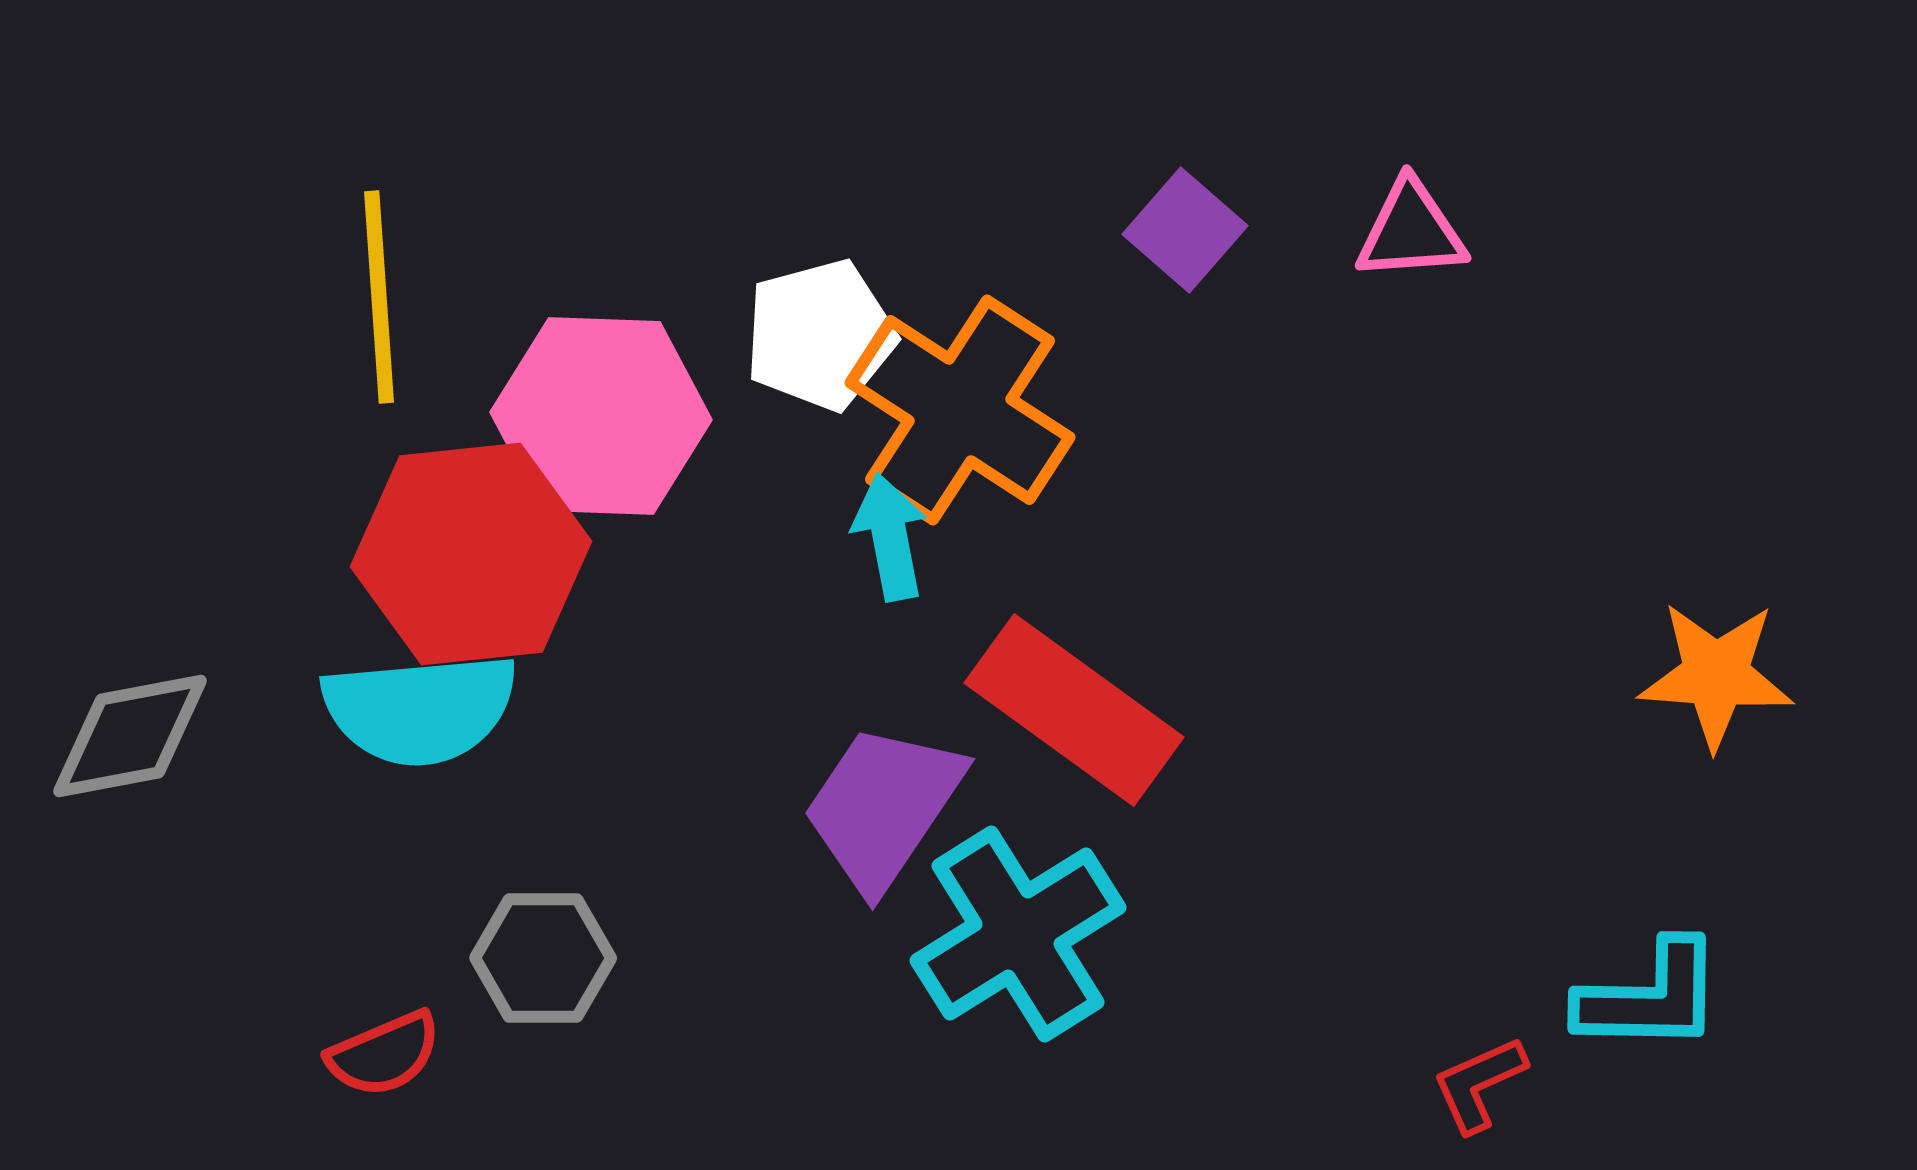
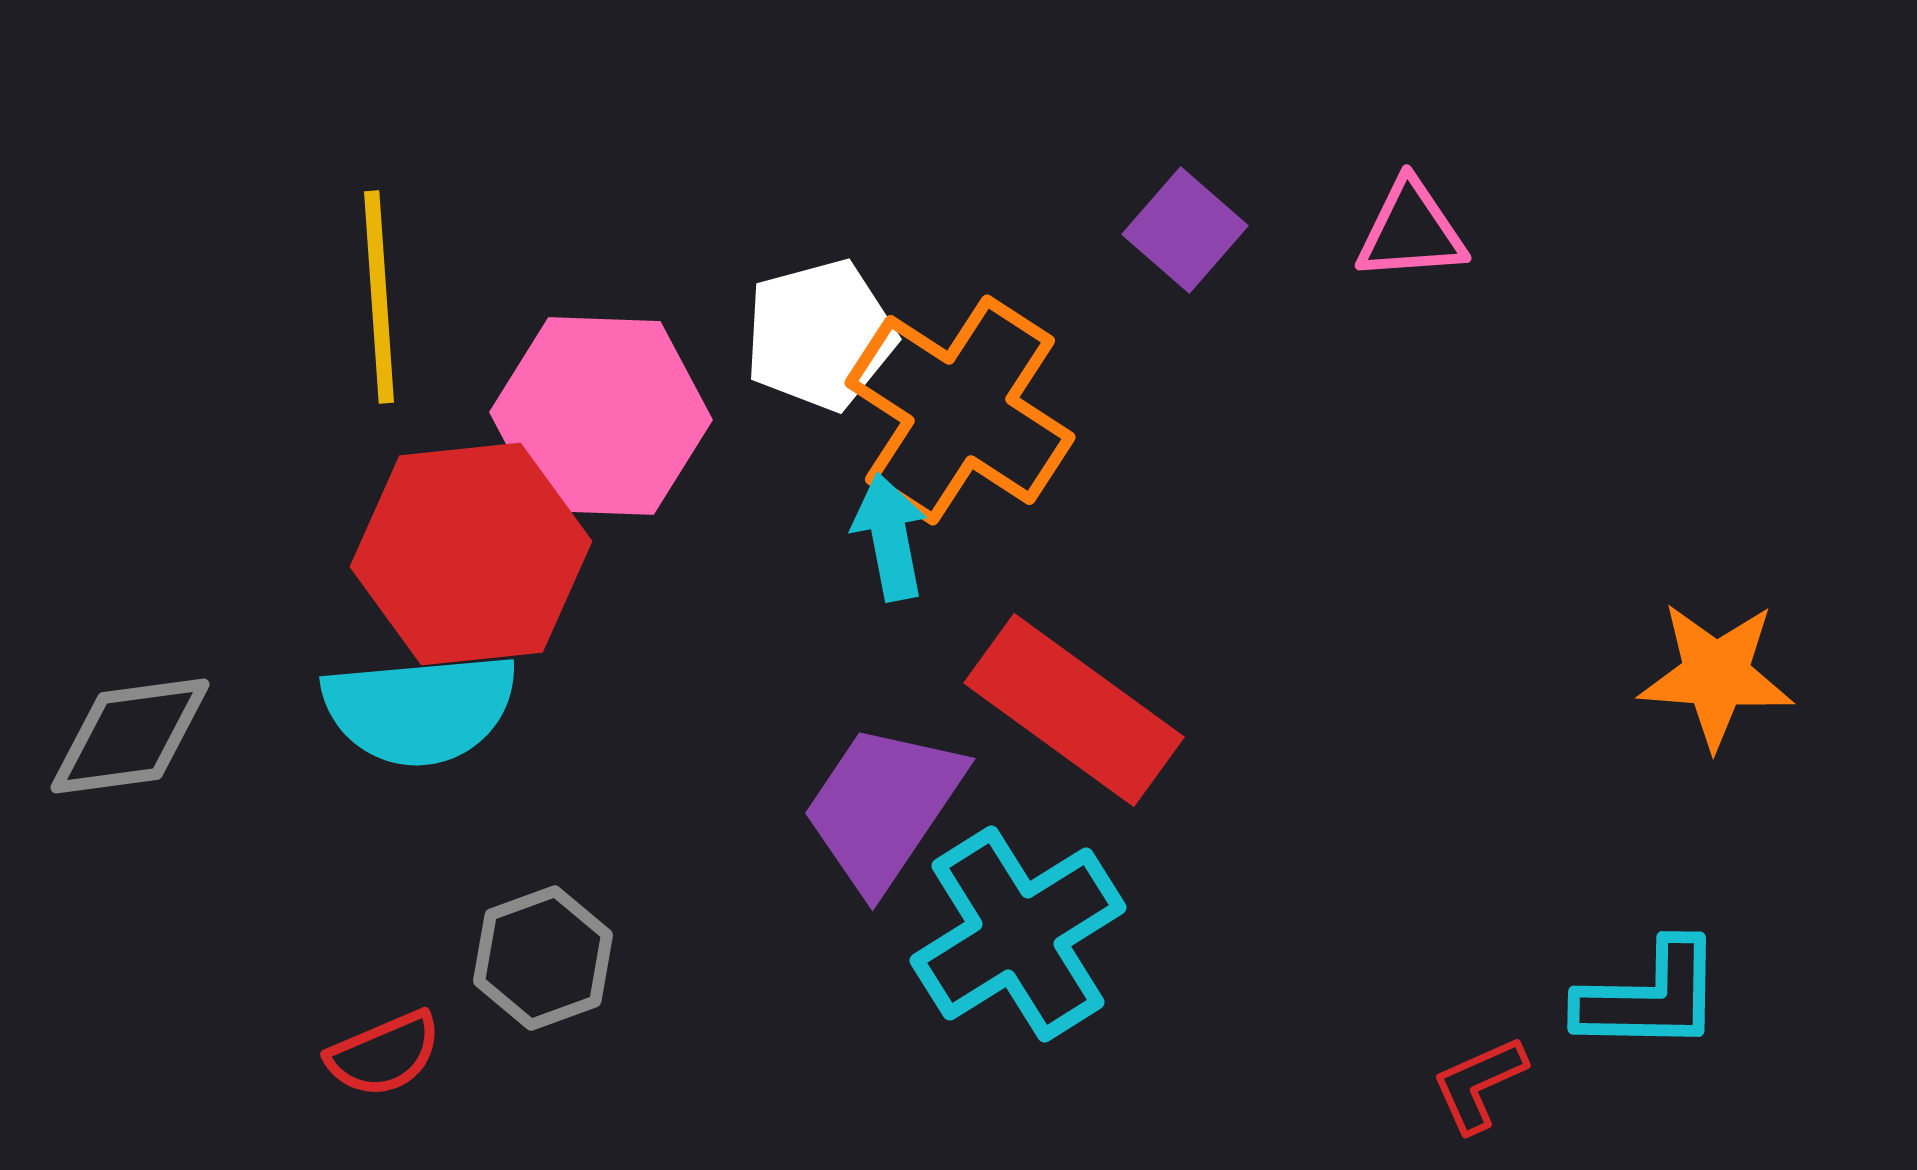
gray diamond: rotated 3 degrees clockwise
gray hexagon: rotated 20 degrees counterclockwise
